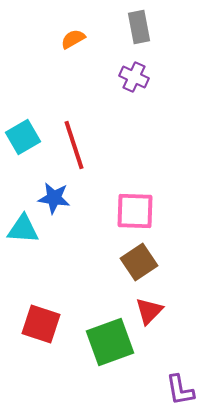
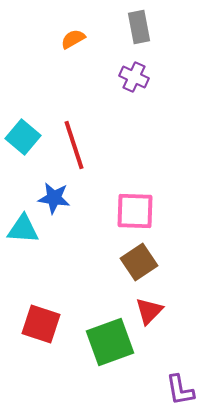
cyan square: rotated 20 degrees counterclockwise
